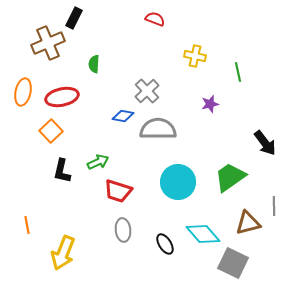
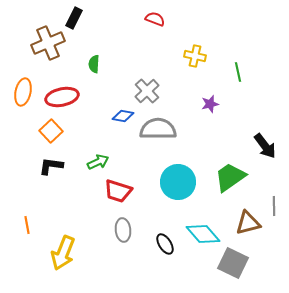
black arrow: moved 3 px down
black L-shape: moved 11 px left, 5 px up; rotated 85 degrees clockwise
